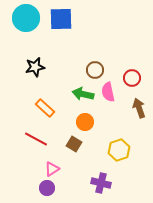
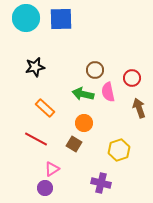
orange circle: moved 1 px left, 1 px down
purple circle: moved 2 px left
